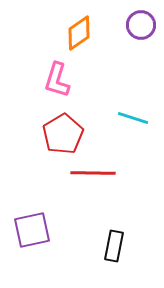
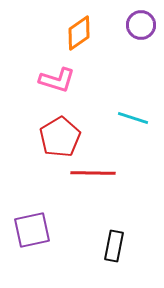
pink L-shape: rotated 90 degrees counterclockwise
red pentagon: moved 3 px left, 3 px down
